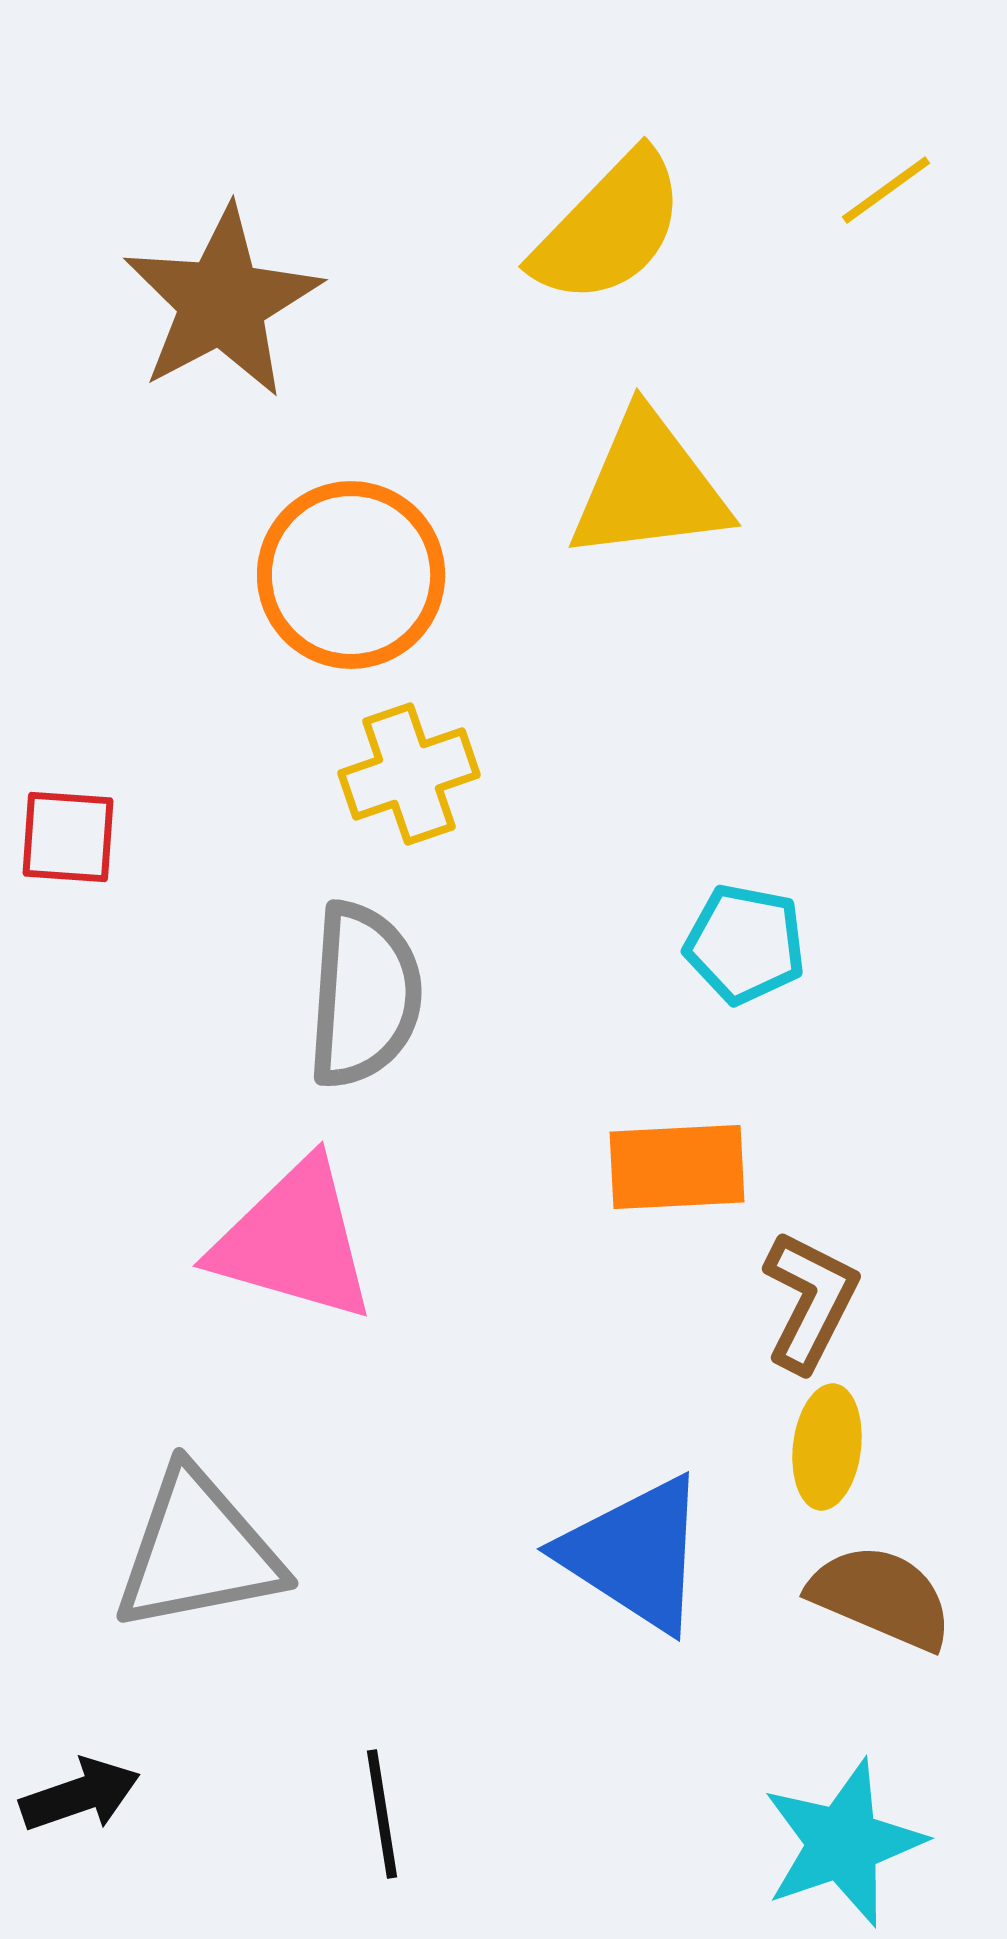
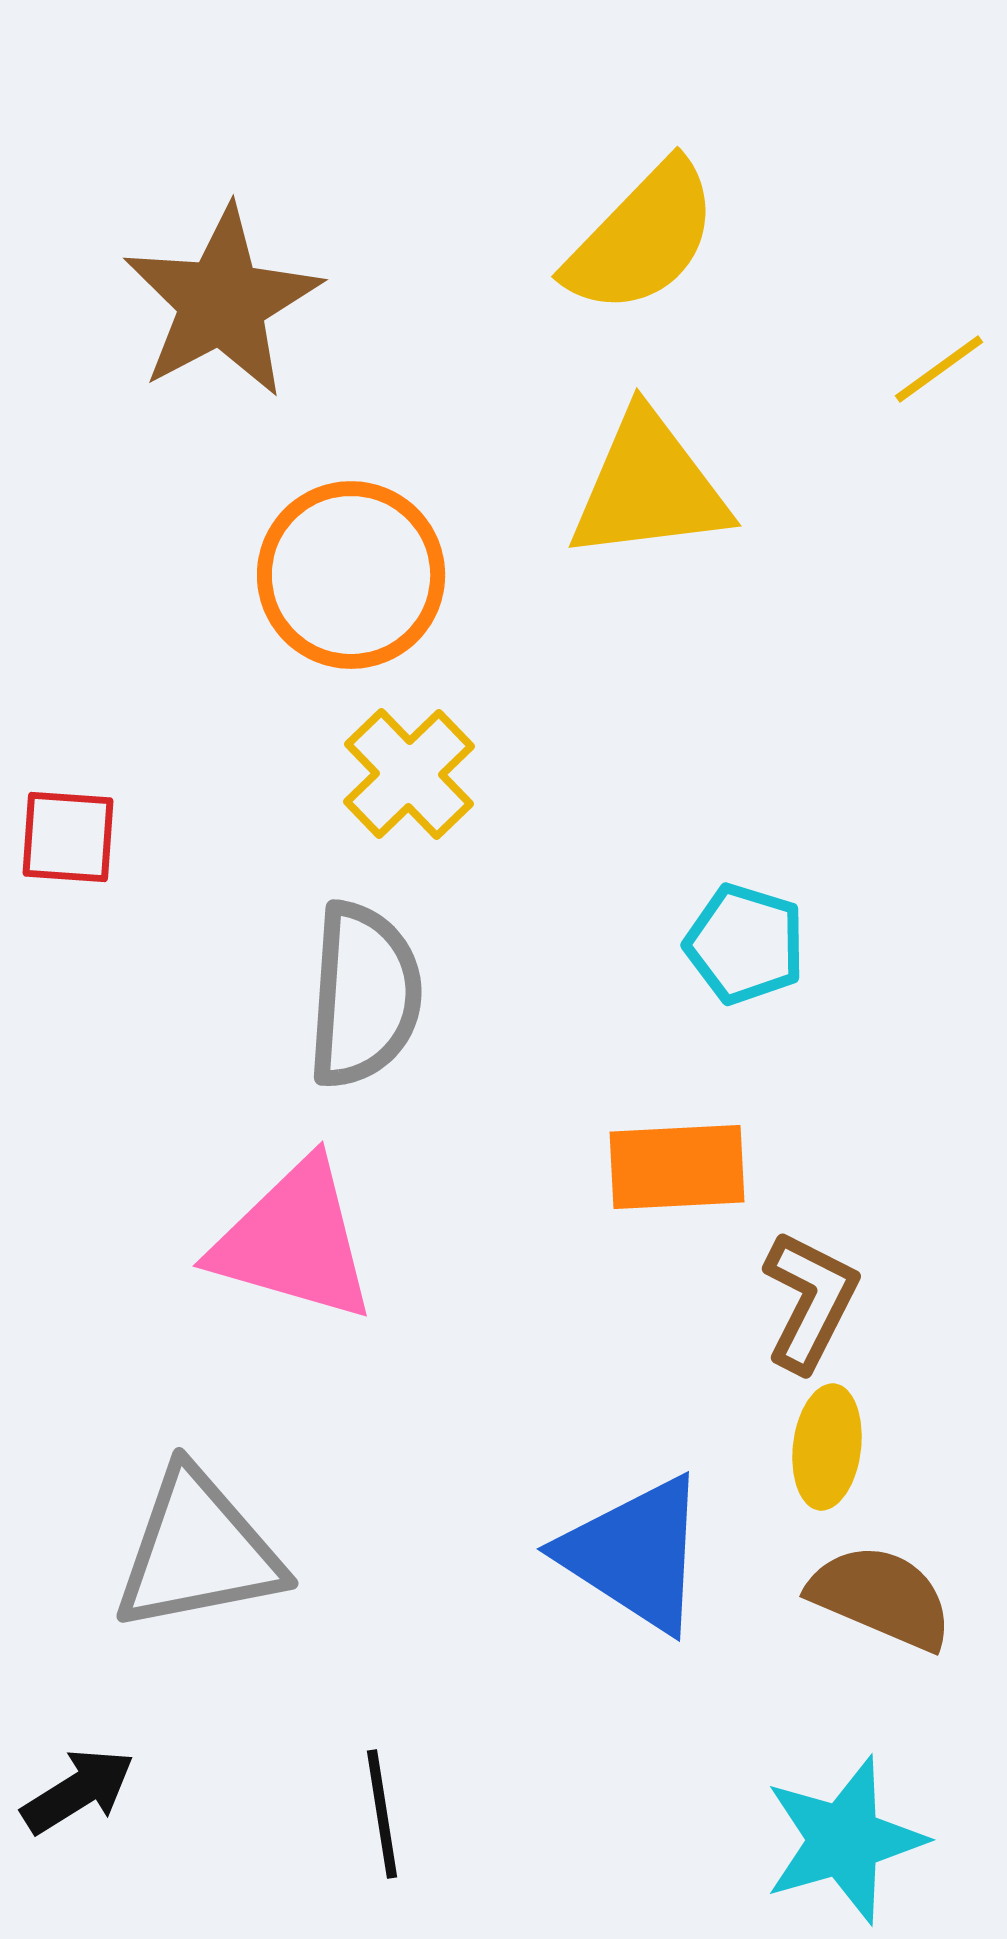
yellow line: moved 53 px right, 179 px down
yellow semicircle: moved 33 px right, 10 px down
yellow cross: rotated 25 degrees counterclockwise
cyan pentagon: rotated 6 degrees clockwise
black arrow: moved 2 px left, 4 px up; rotated 13 degrees counterclockwise
cyan star: moved 1 px right, 3 px up; rotated 3 degrees clockwise
